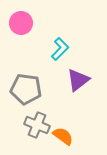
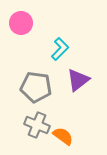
gray pentagon: moved 10 px right, 2 px up
